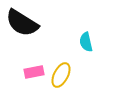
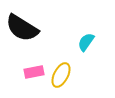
black semicircle: moved 5 px down
cyan semicircle: rotated 48 degrees clockwise
